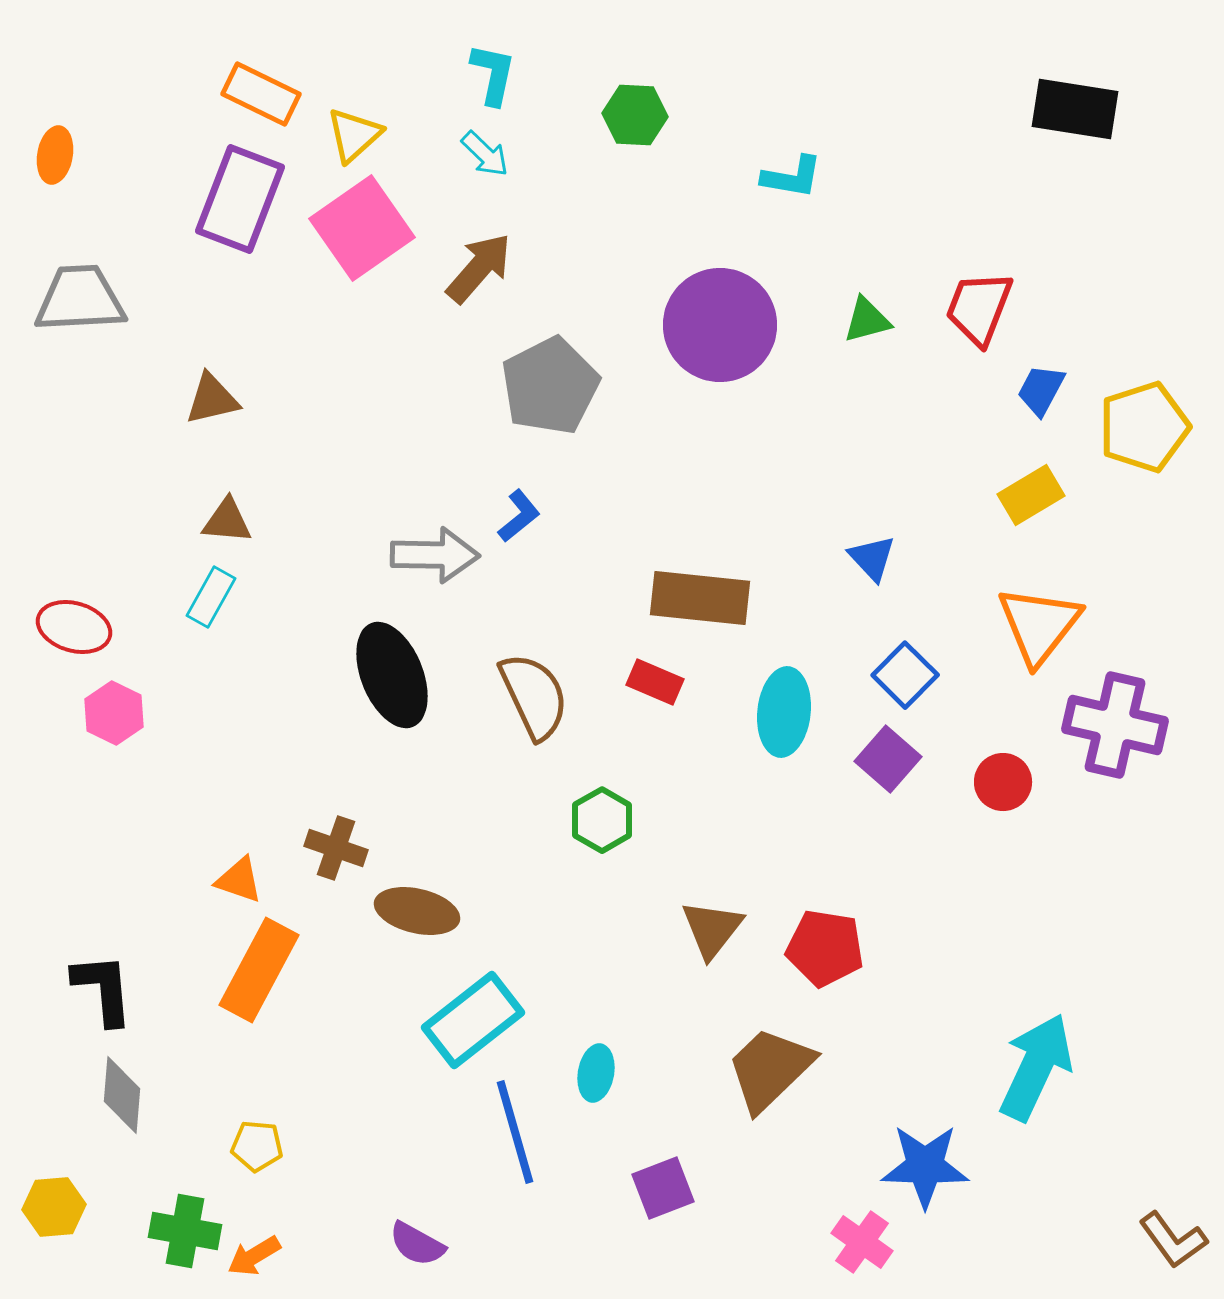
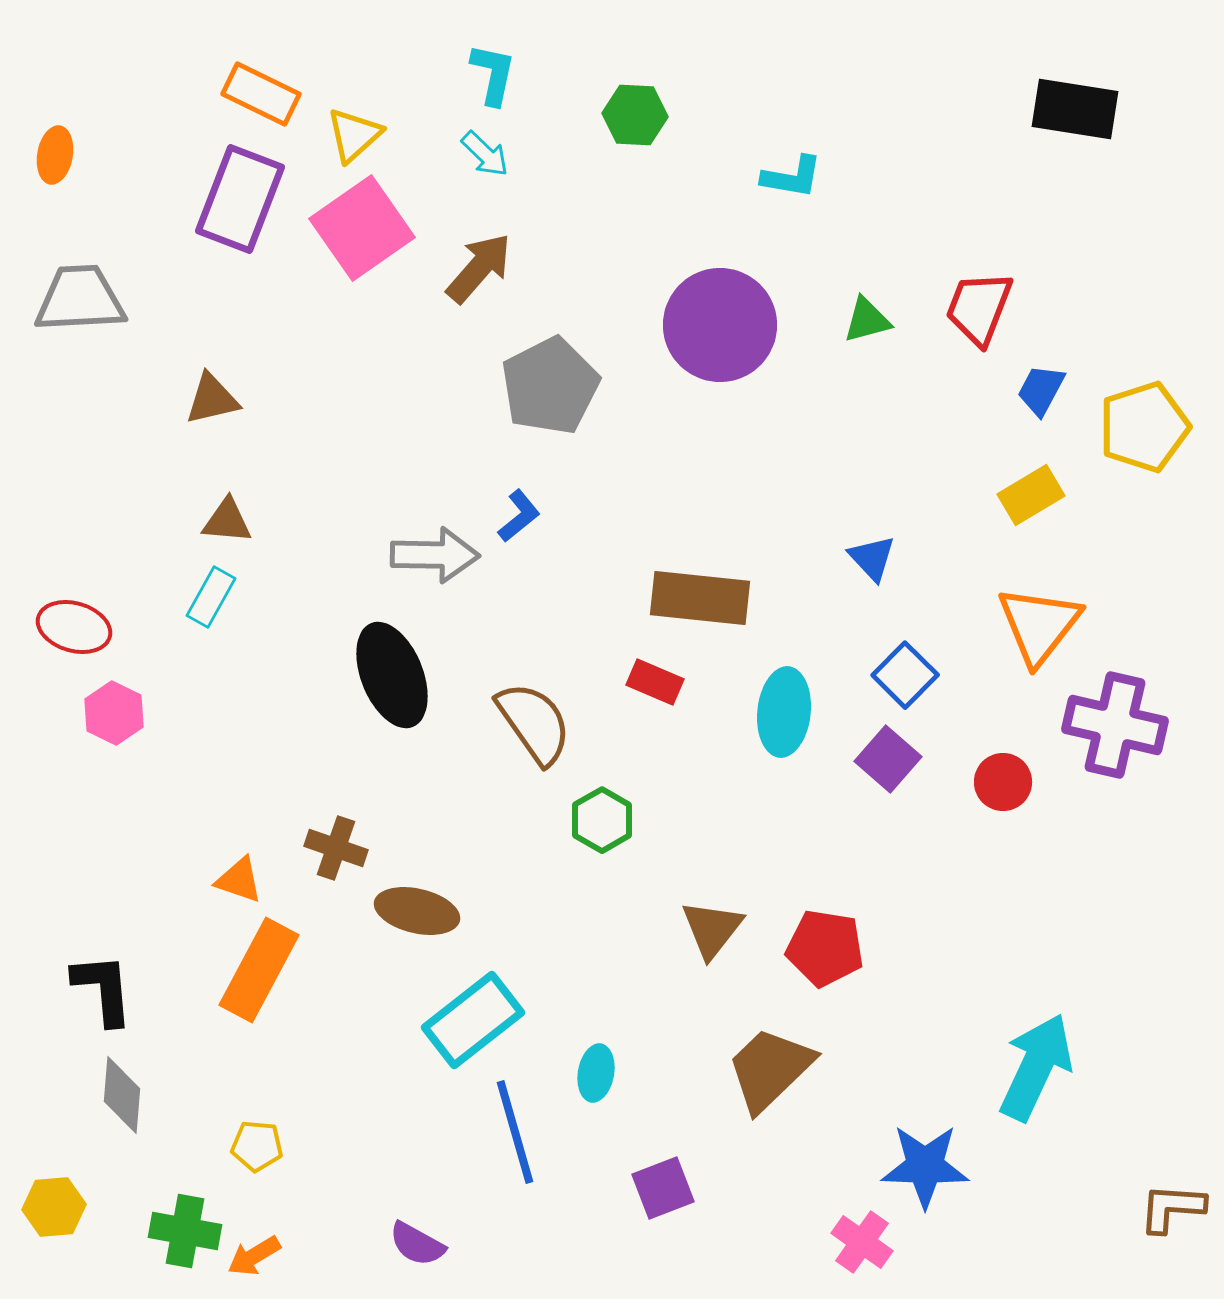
brown semicircle at (534, 696): moved 27 px down; rotated 10 degrees counterclockwise
brown L-shape at (1173, 1240): moved 1 px left, 32 px up; rotated 130 degrees clockwise
